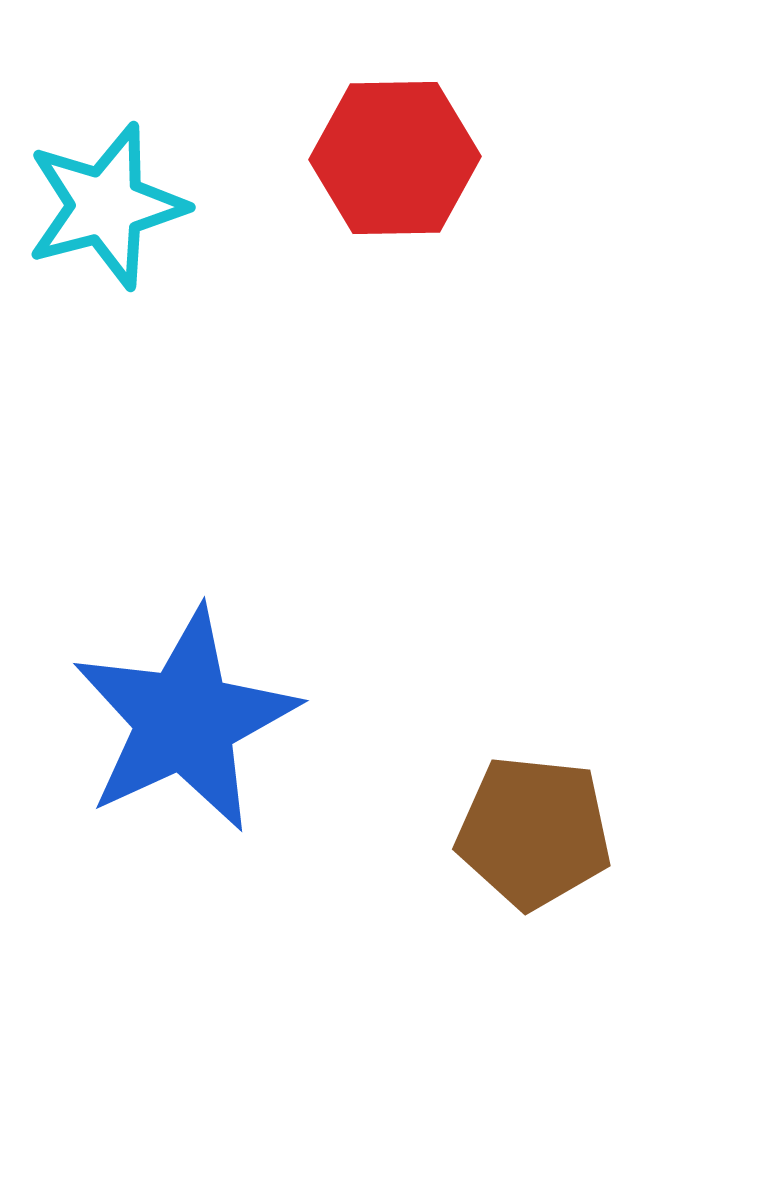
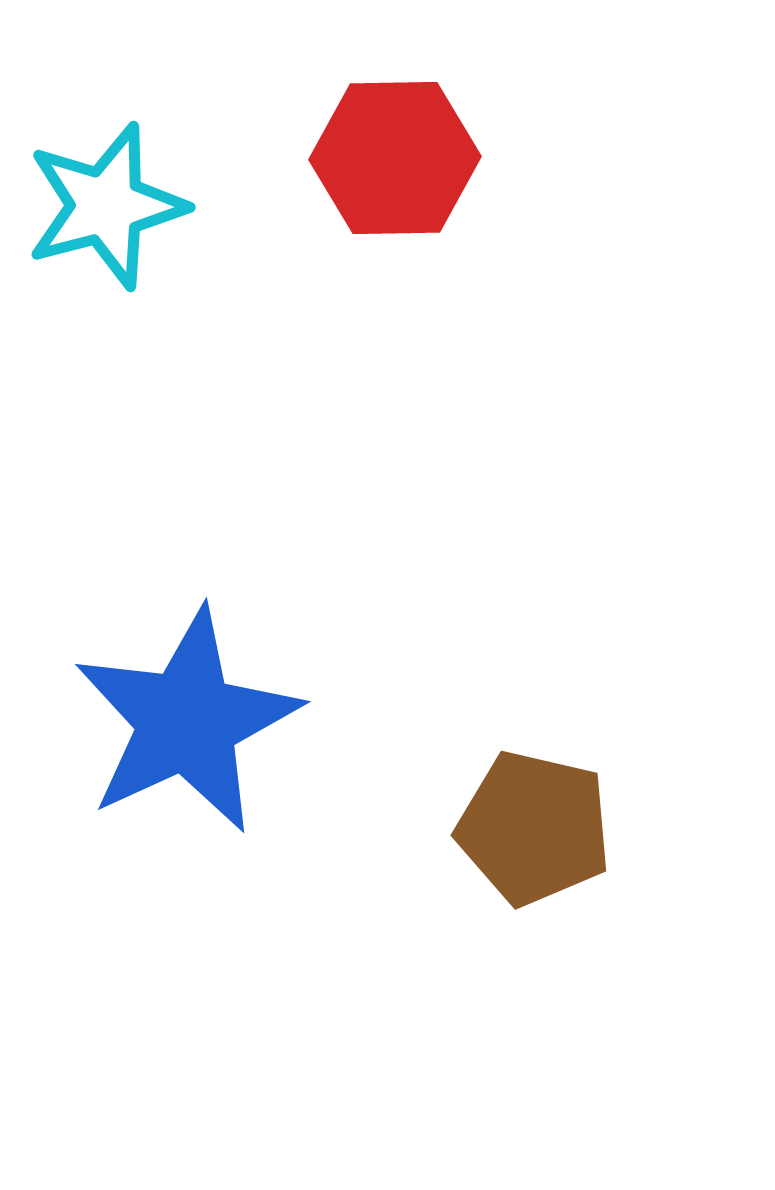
blue star: moved 2 px right, 1 px down
brown pentagon: moved 4 px up; rotated 7 degrees clockwise
